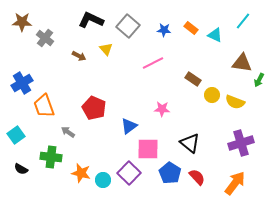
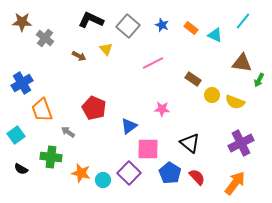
blue star: moved 2 px left, 5 px up; rotated 16 degrees clockwise
orange trapezoid: moved 2 px left, 4 px down
purple cross: rotated 10 degrees counterclockwise
